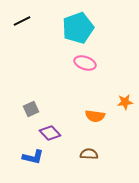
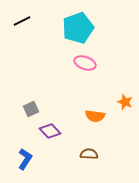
orange star: rotated 28 degrees clockwise
purple diamond: moved 2 px up
blue L-shape: moved 8 px left, 2 px down; rotated 70 degrees counterclockwise
